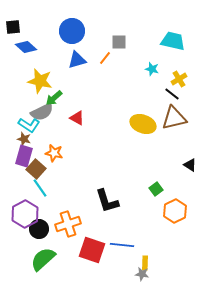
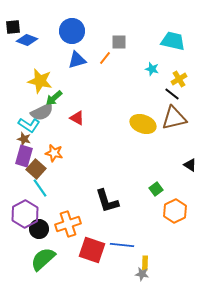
blue diamond: moved 1 px right, 7 px up; rotated 20 degrees counterclockwise
